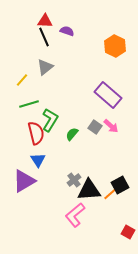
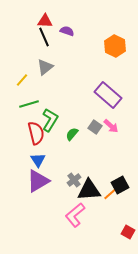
purple triangle: moved 14 px right
